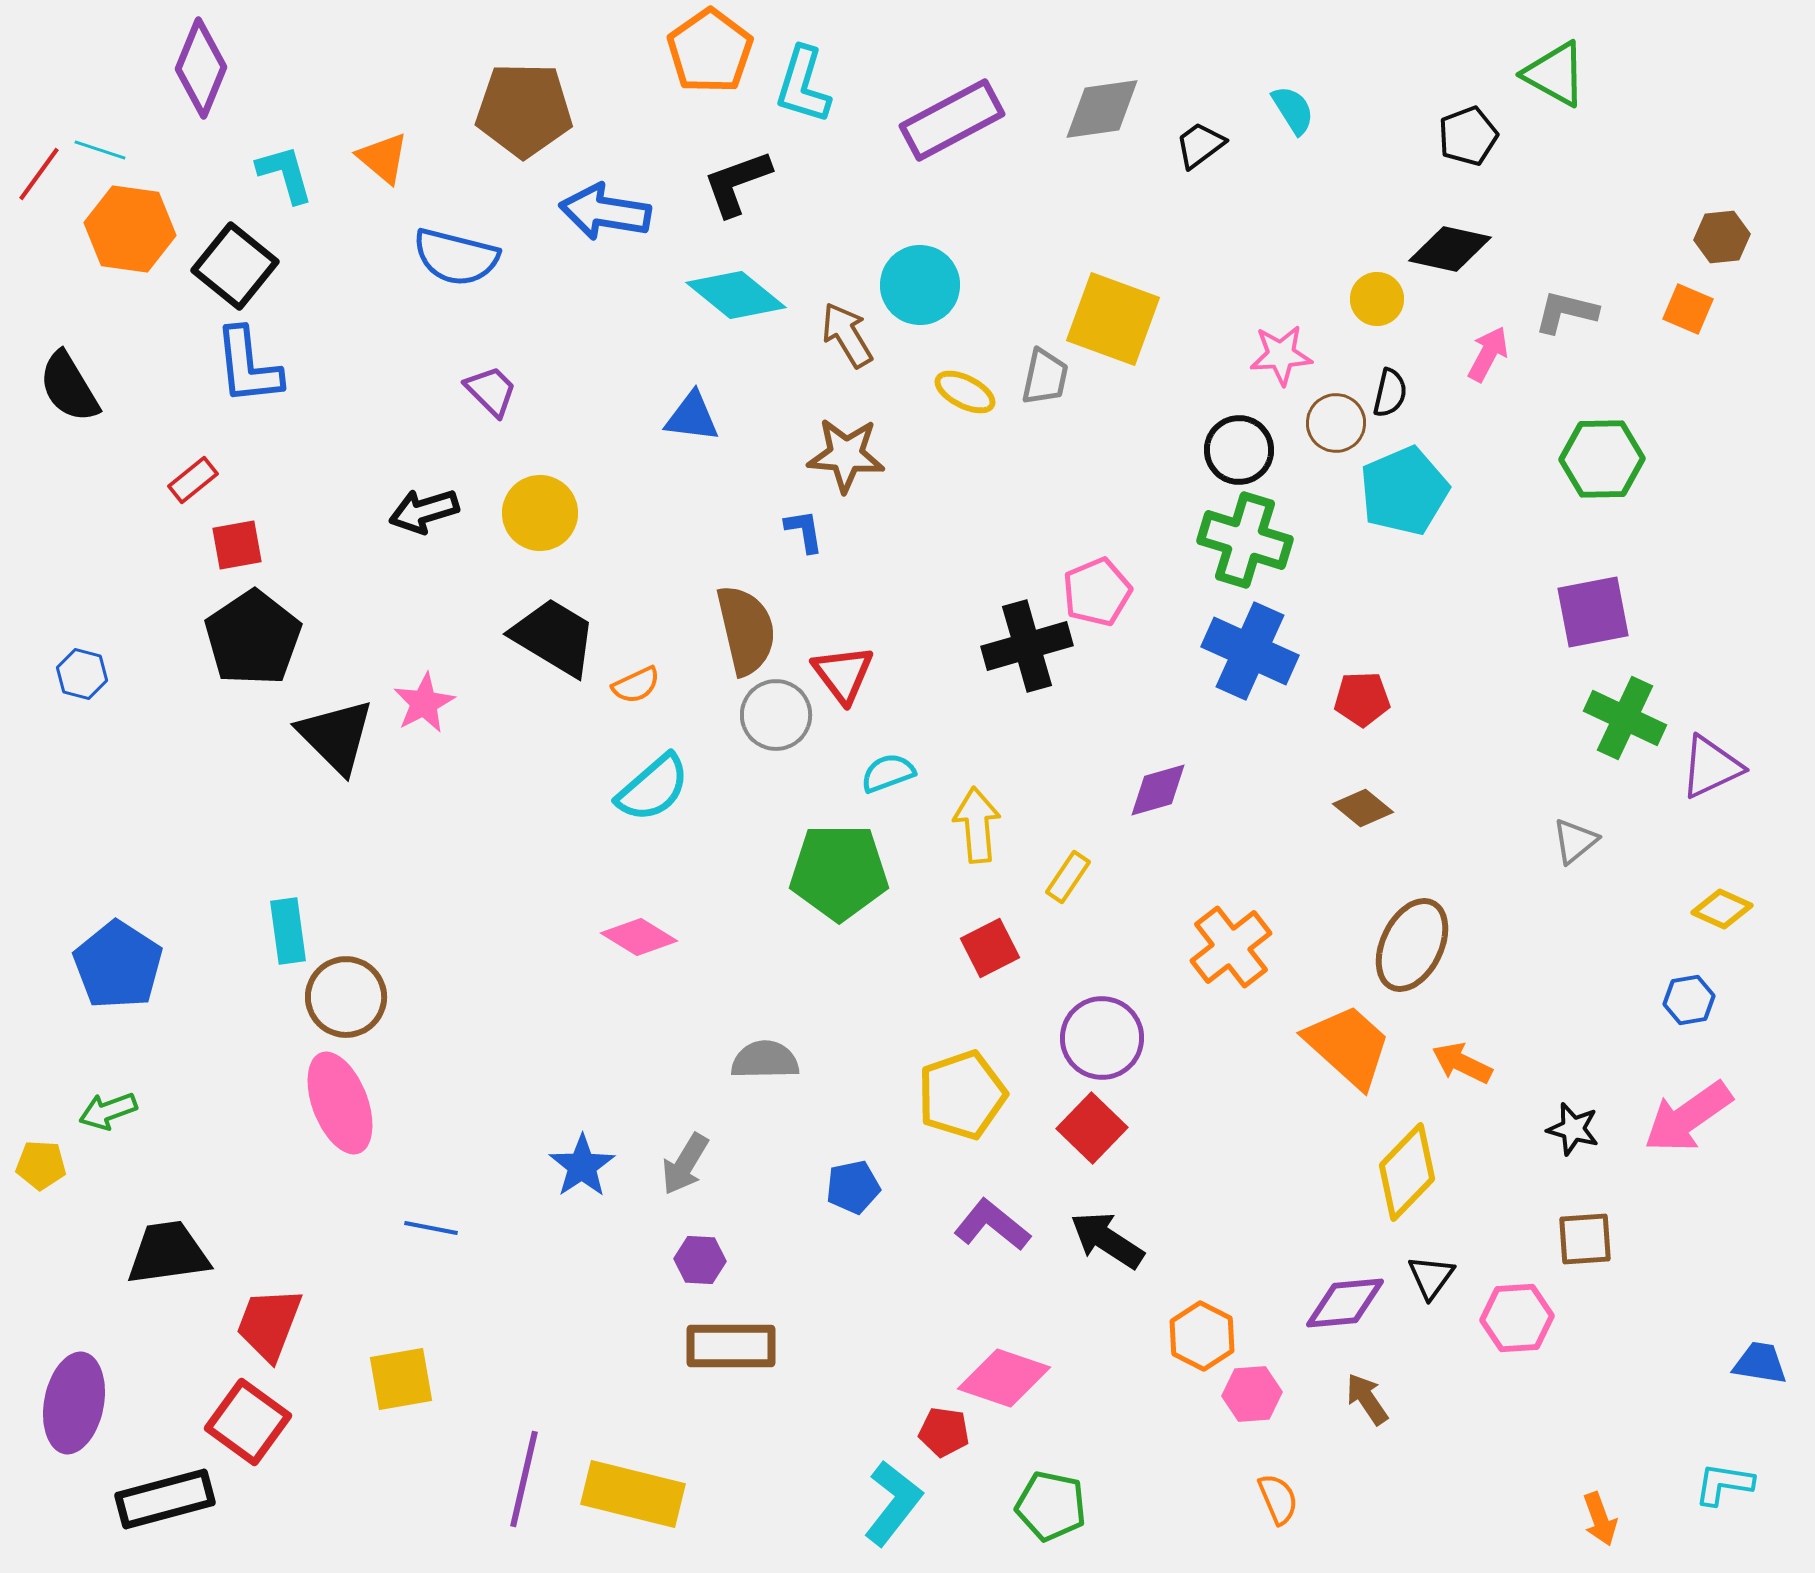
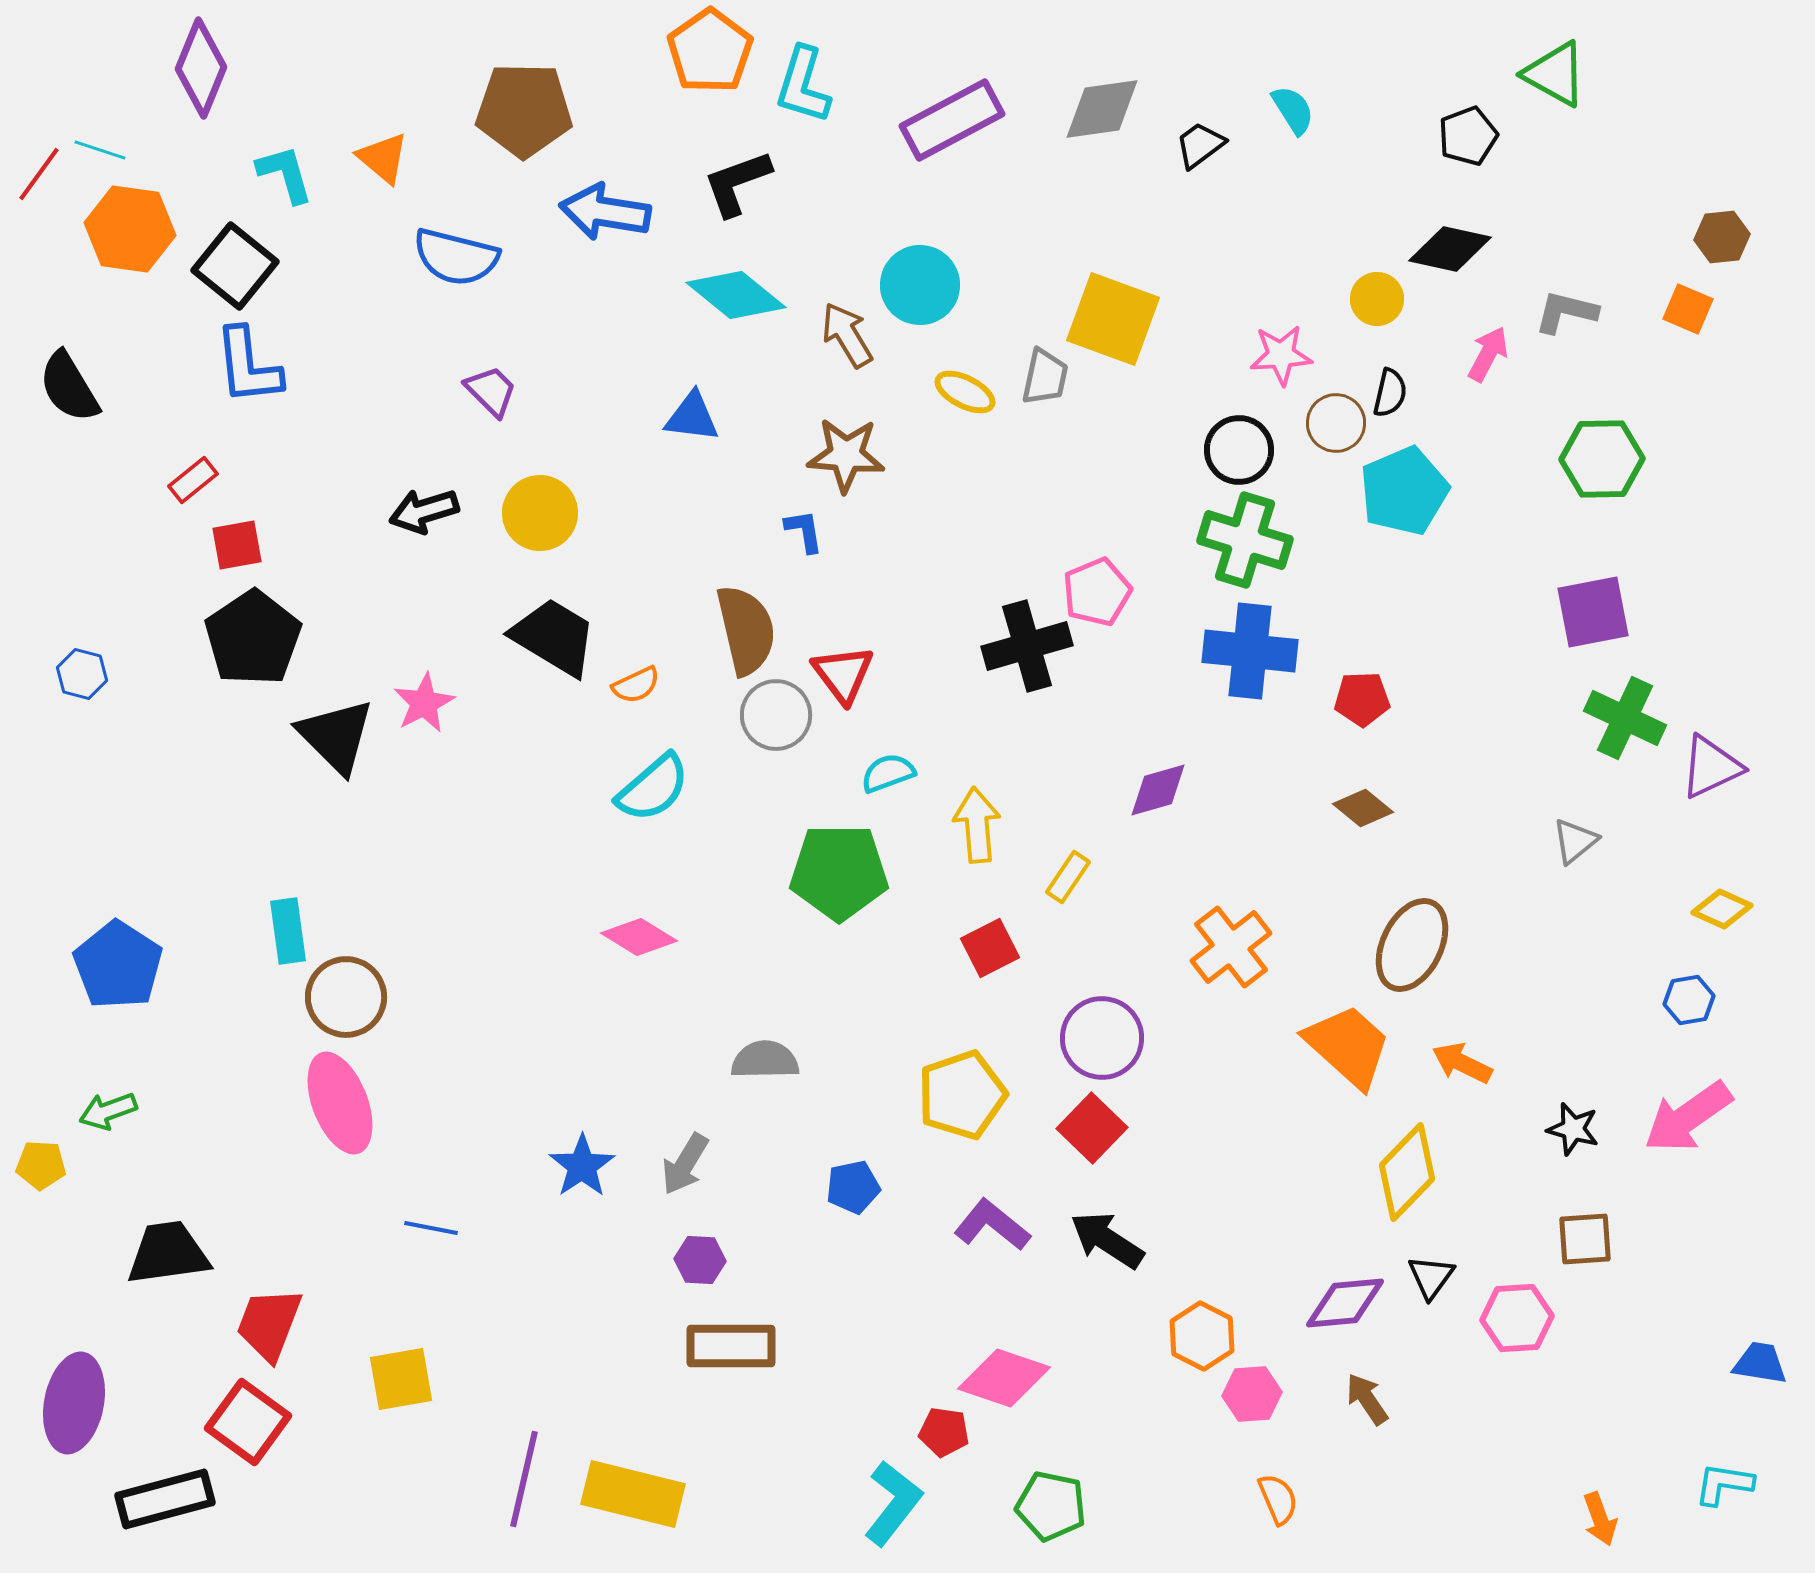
blue cross at (1250, 651): rotated 18 degrees counterclockwise
